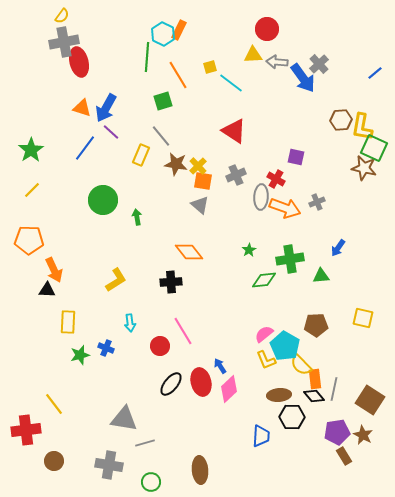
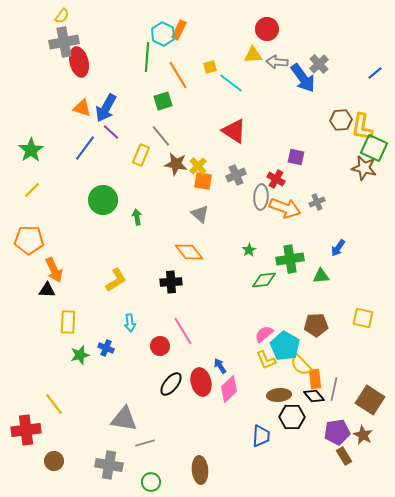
gray triangle at (200, 205): moved 9 px down
